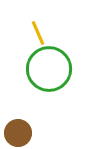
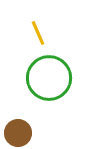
green circle: moved 9 px down
